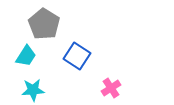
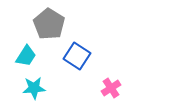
gray pentagon: moved 5 px right
cyan star: moved 1 px right, 2 px up
